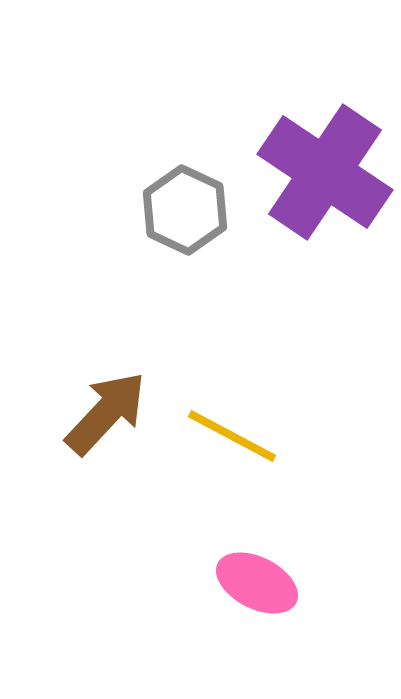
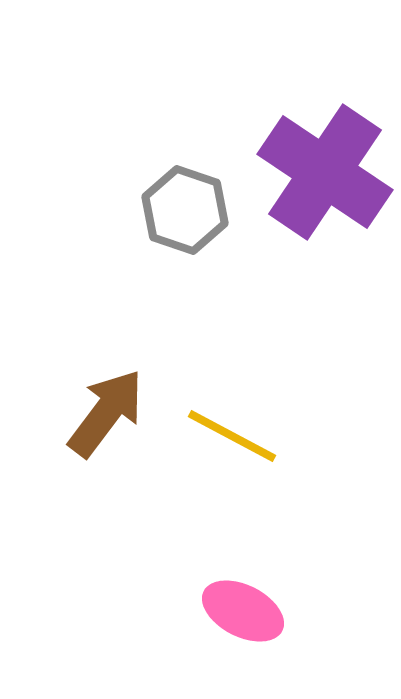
gray hexagon: rotated 6 degrees counterclockwise
brown arrow: rotated 6 degrees counterclockwise
pink ellipse: moved 14 px left, 28 px down
